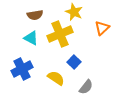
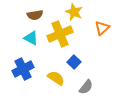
blue cross: moved 1 px right
